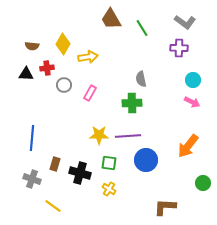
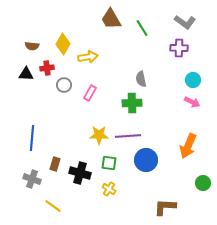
orange arrow: rotated 15 degrees counterclockwise
